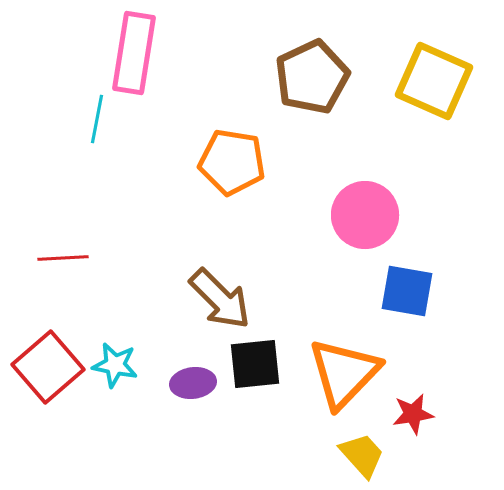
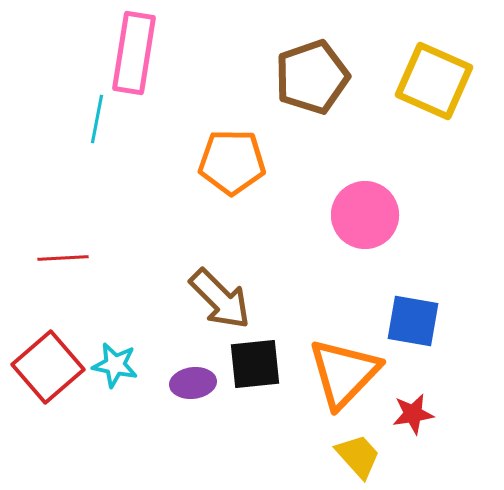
brown pentagon: rotated 6 degrees clockwise
orange pentagon: rotated 8 degrees counterclockwise
blue square: moved 6 px right, 30 px down
yellow trapezoid: moved 4 px left, 1 px down
